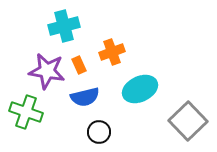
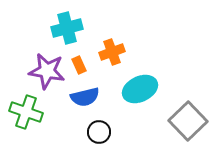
cyan cross: moved 3 px right, 2 px down
